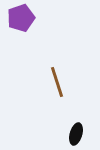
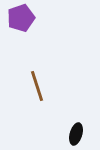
brown line: moved 20 px left, 4 px down
